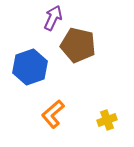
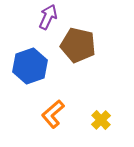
purple arrow: moved 5 px left, 1 px up
blue hexagon: moved 1 px up
yellow cross: moved 6 px left; rotated 24 degrees counterclockwise
